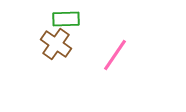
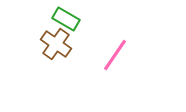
green rectangle: rotated 32 degrees clockwise
